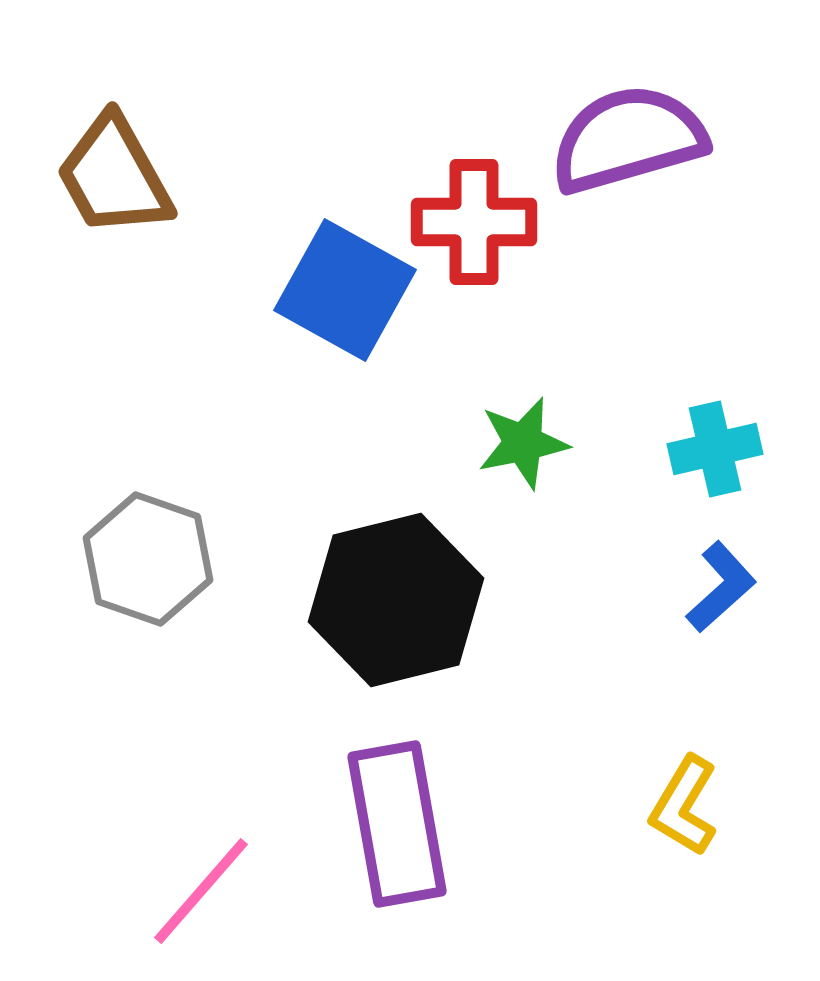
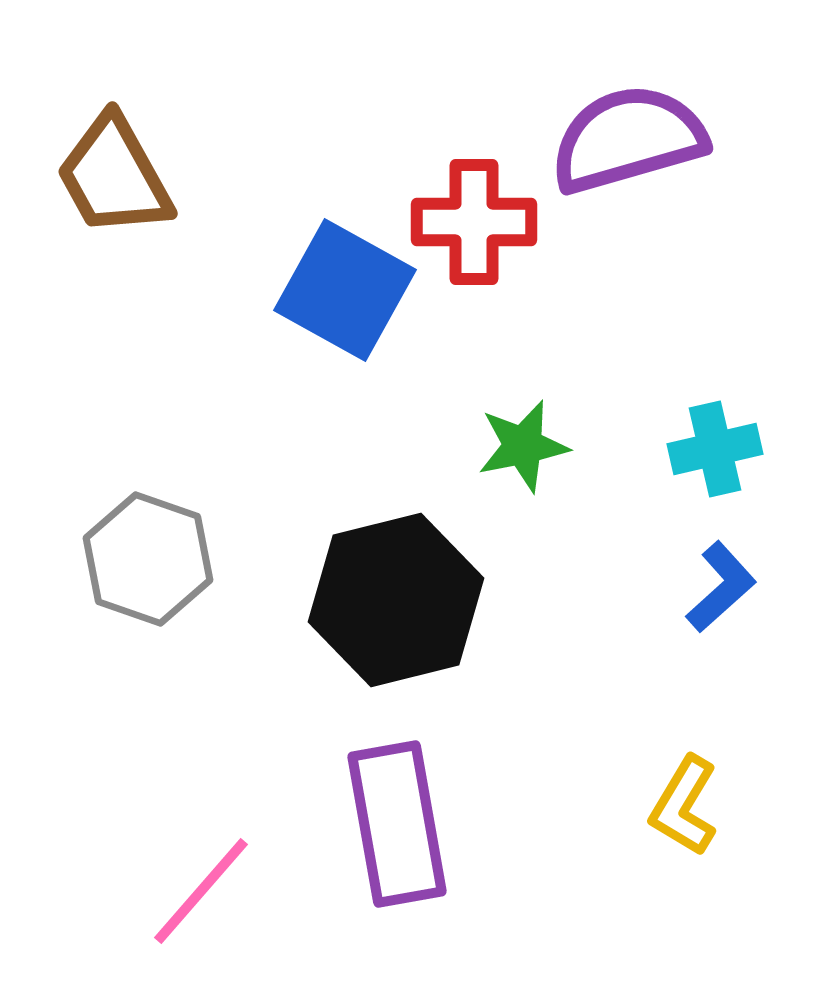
green star: moved 3 px down
